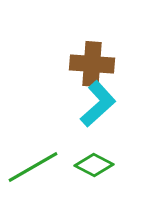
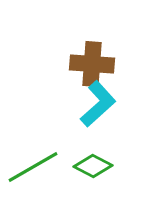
green diamond: moved 1 px left, 1 px down
